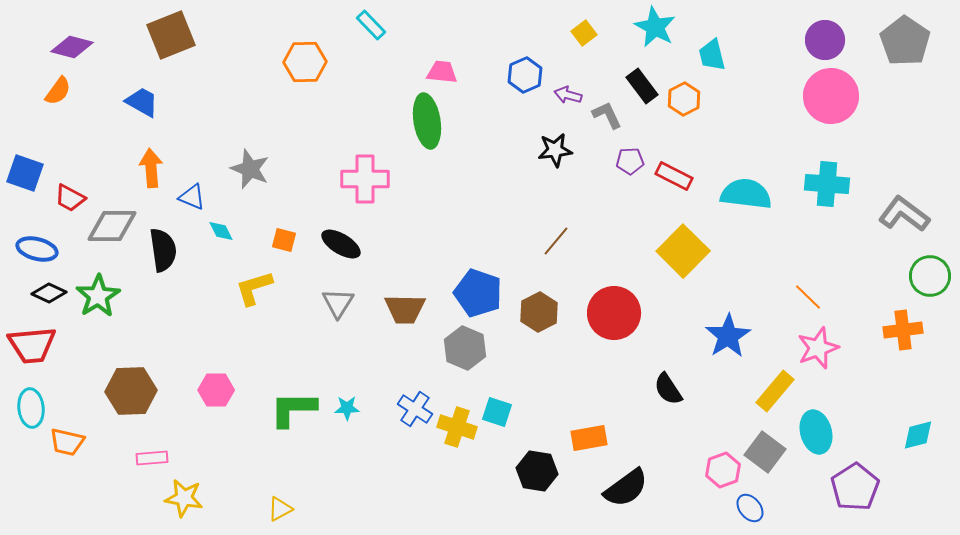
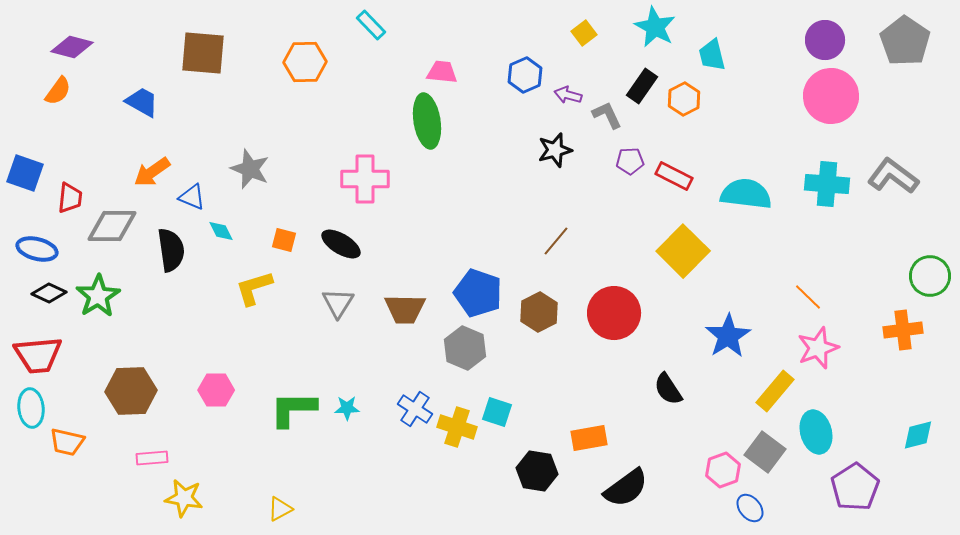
brown square at (171, 35): moved 32 px right, 18 px down; rotated 27 degrees clockwise
black rectangle at (642, 86): rotated 72 degrees clockwise
black star at (555, 150): rotated 8 degrees counterclockwise
orange arrow at (151, 168): moved 1 px right, 4 px down; rotated 120 degrees counterclockwise
red trapezoid at (70, 198): rotated 112 degrees counterclockwise
gray L-shape at (904, 214): moved 11 px left, 38 px up
black semicircle at (163, 250): moved 8 px right
red trapezoid at (32, 345): moved 6 px right, 10 px down
